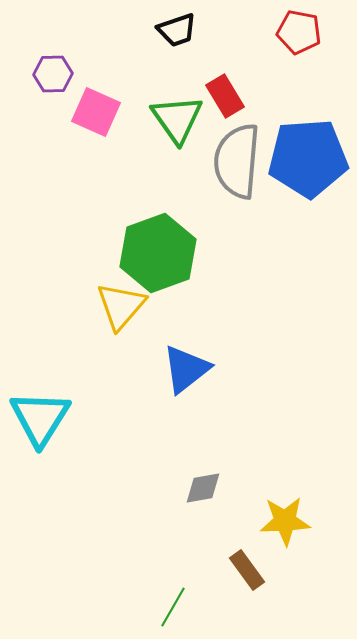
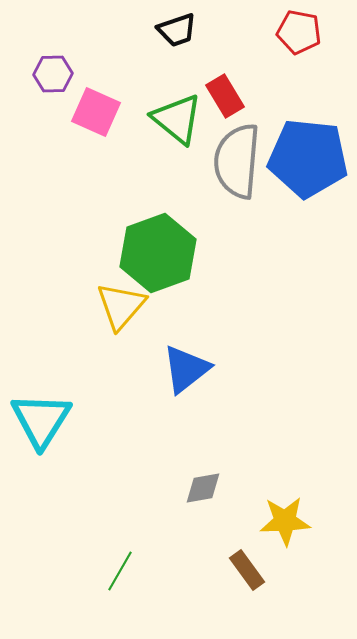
green triangle: rotated 16 degrees counterclockwise
blue pentagon: rotated 10 degrees clockwise
cyan triangle: moved 1 px right, 2 px down
green line: moved 53 px left, 36 px up
